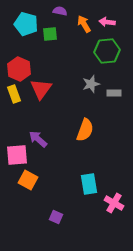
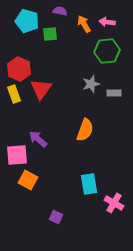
cyan pentagon: moved 1 px right, 3 px up
